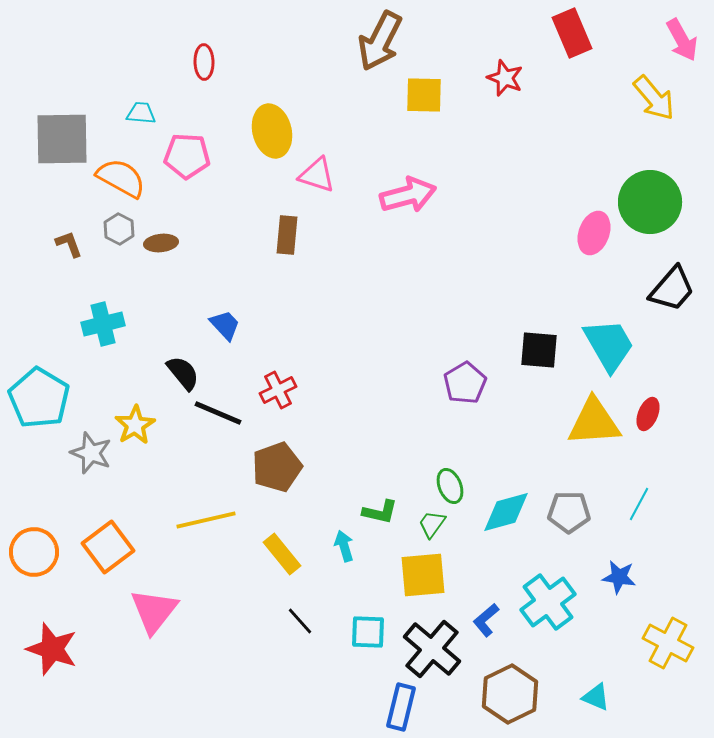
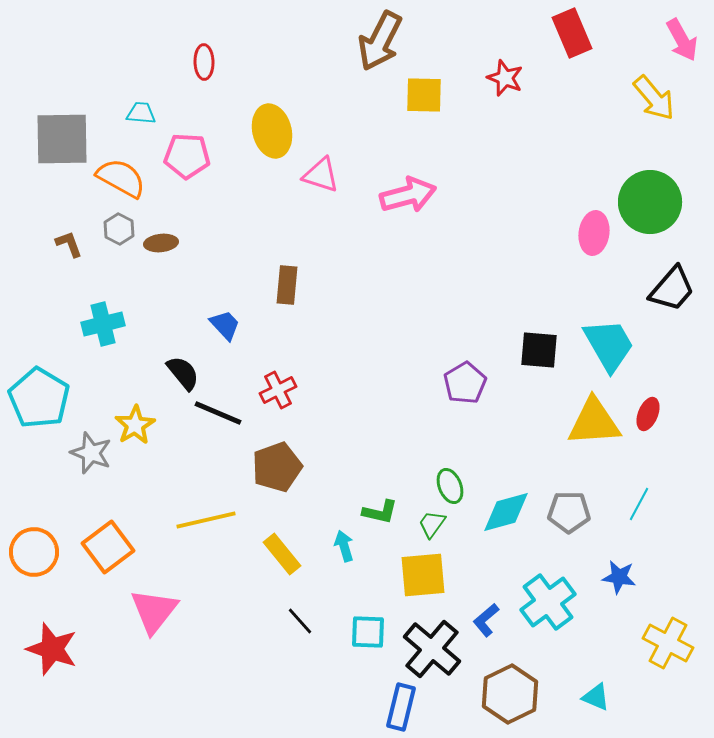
pink triangle at (317, 175): moved 4 px right
pink ellipse at (594, 233): rotated 12 degrees counterclockwise
brown rectangle at (287, 235): moved 50 px down
